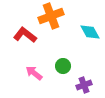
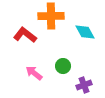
orange cross: rotated 20 degrees clockwise
cyan diamond: moved 5 px left
